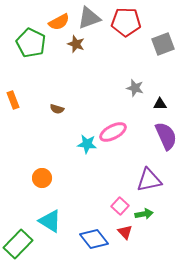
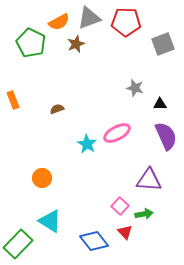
brown star: rotated 30 degrees clockwise
brown semicircle: rotated 144 degrees clockwise
pink ellipse: moved 4 px right, 1 px down
cyan star: rotated 24 degrees clockwise
purple triangle: rotated 16 degrees clockwise
blue diamond: moved 2 px down
